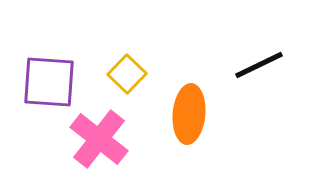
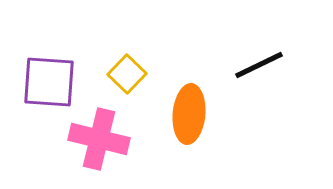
pink cross: rotated 24 degrees counterclockwise
